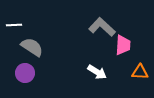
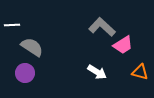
white line: moved 2 px left
pink trapezoid: rotated 55 degrees clockwise
orange triangle: rotated 12 degrees clockwise
